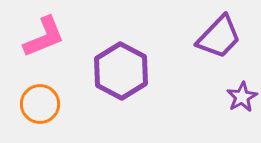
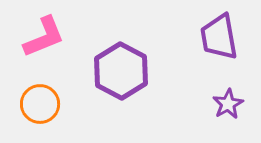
purple trapezoid: rotated 126 degrees clockwise
purple star: moved 14 px left, 7 px down
